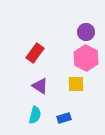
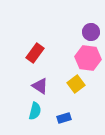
purple circle: moved 5 px right
pink hexagon: moved 2 px right; rotated 20 degrees counterclockwise
yellow square: rotated 36 degrees counterclockwise
cyan semicircle: moved 4 px up
